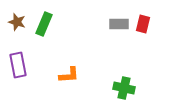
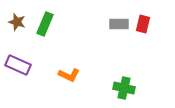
green rectangle: moved 1 px right
purple rectangle: rotated 55 degrees counterclockwise
orange L-shape: rotated 30 degrees clockwise
